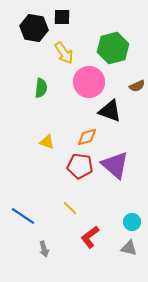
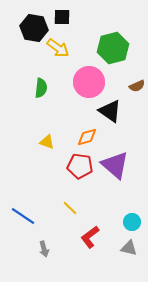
yellow arrow: moved 6 px left, 5 px up; rotated 20 degrees counterclockwise
black triangle: rotated 15 degrees clockwise
